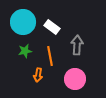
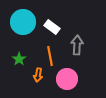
green star: moved 6 px left, 8 px down; rotated 24 degrees counterclockwise
pink circle: moved 8 px left
